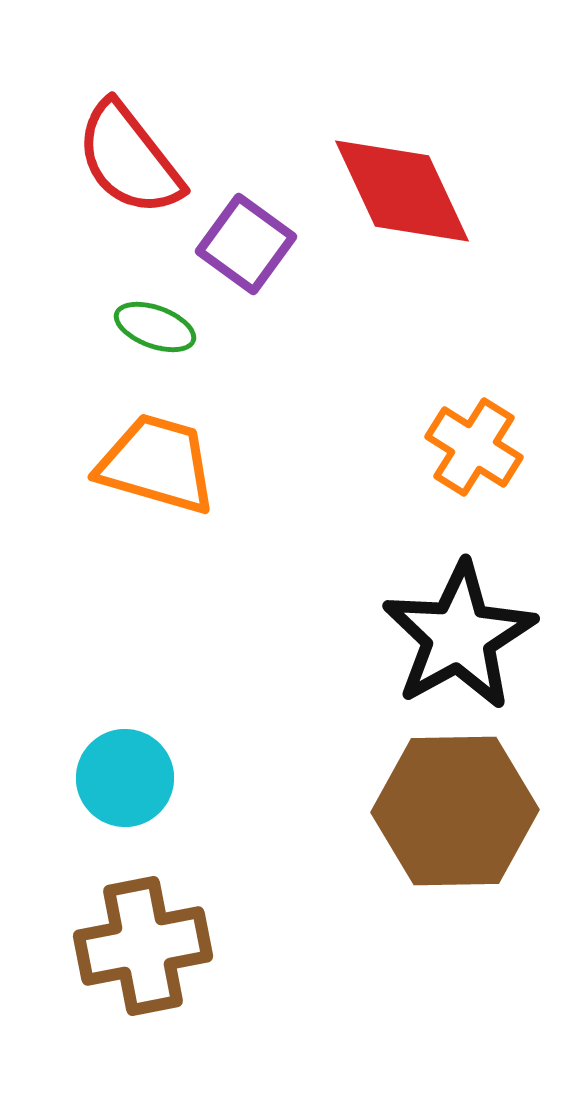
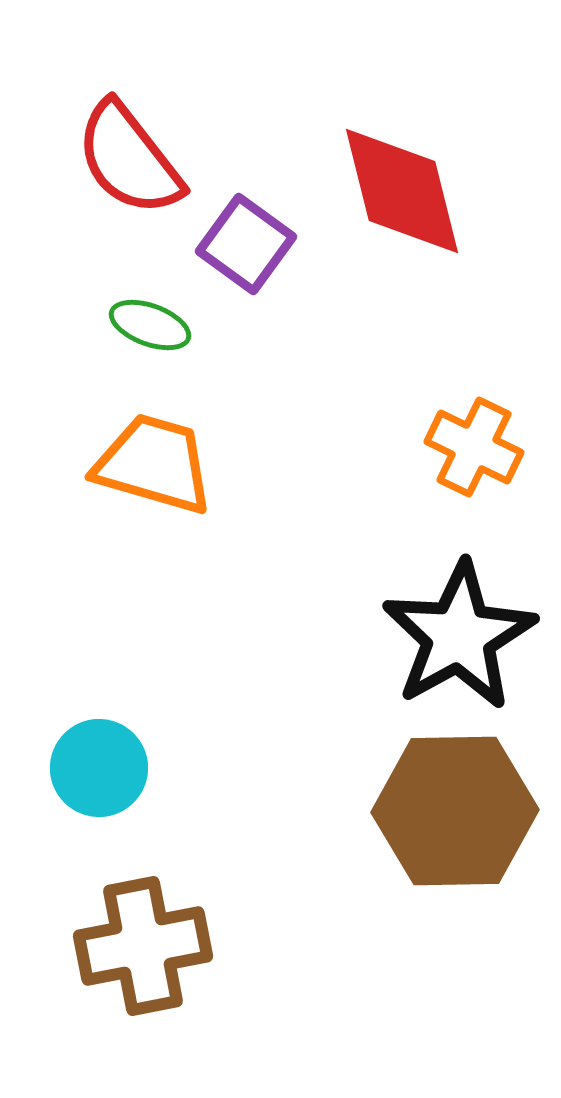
red diamond: rotated 11 degrees clockwise
green ellipse: moved 5 px left, 2 px up
orange cross: rotated 6 degrees counterclockwise
orange trapezoid: moved 3 px left
cyan circle: moved 26 px left, 10 px up
